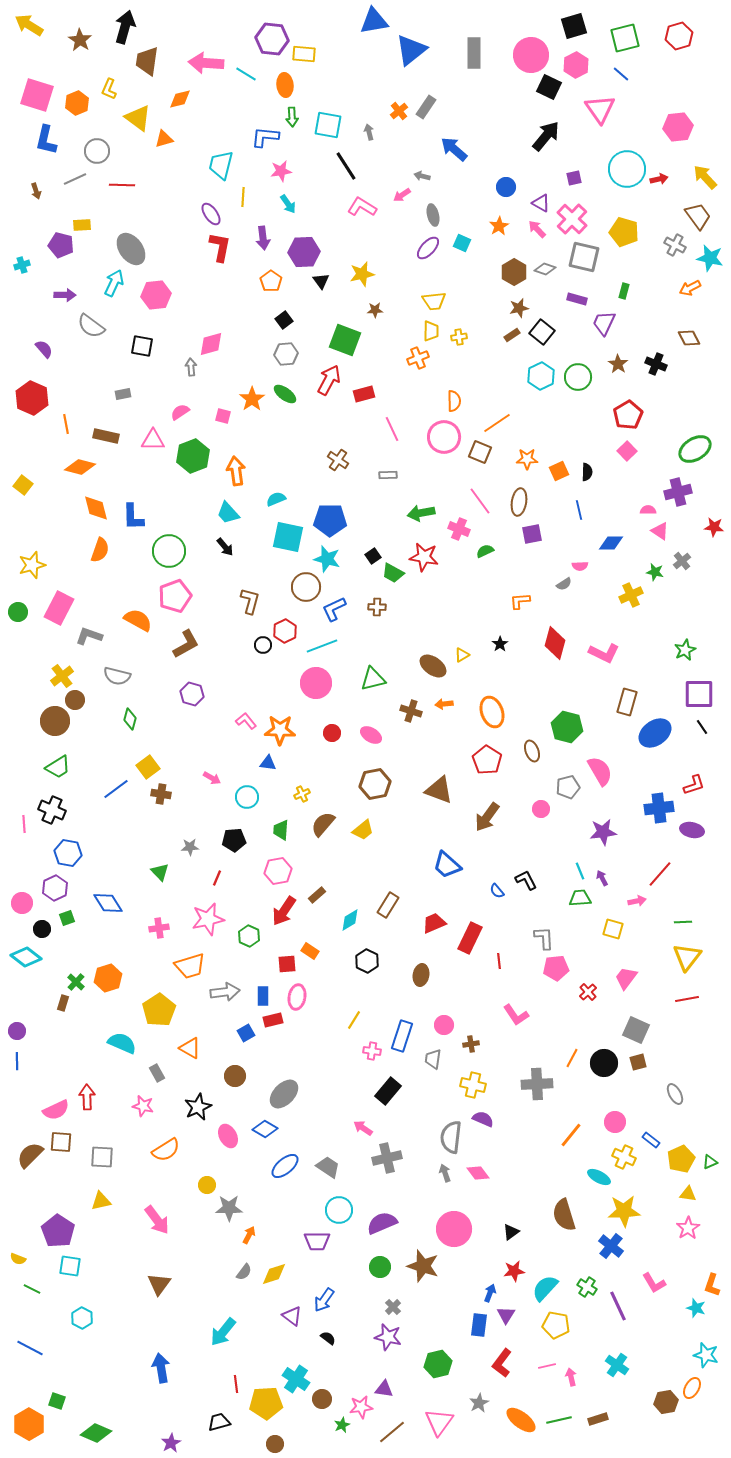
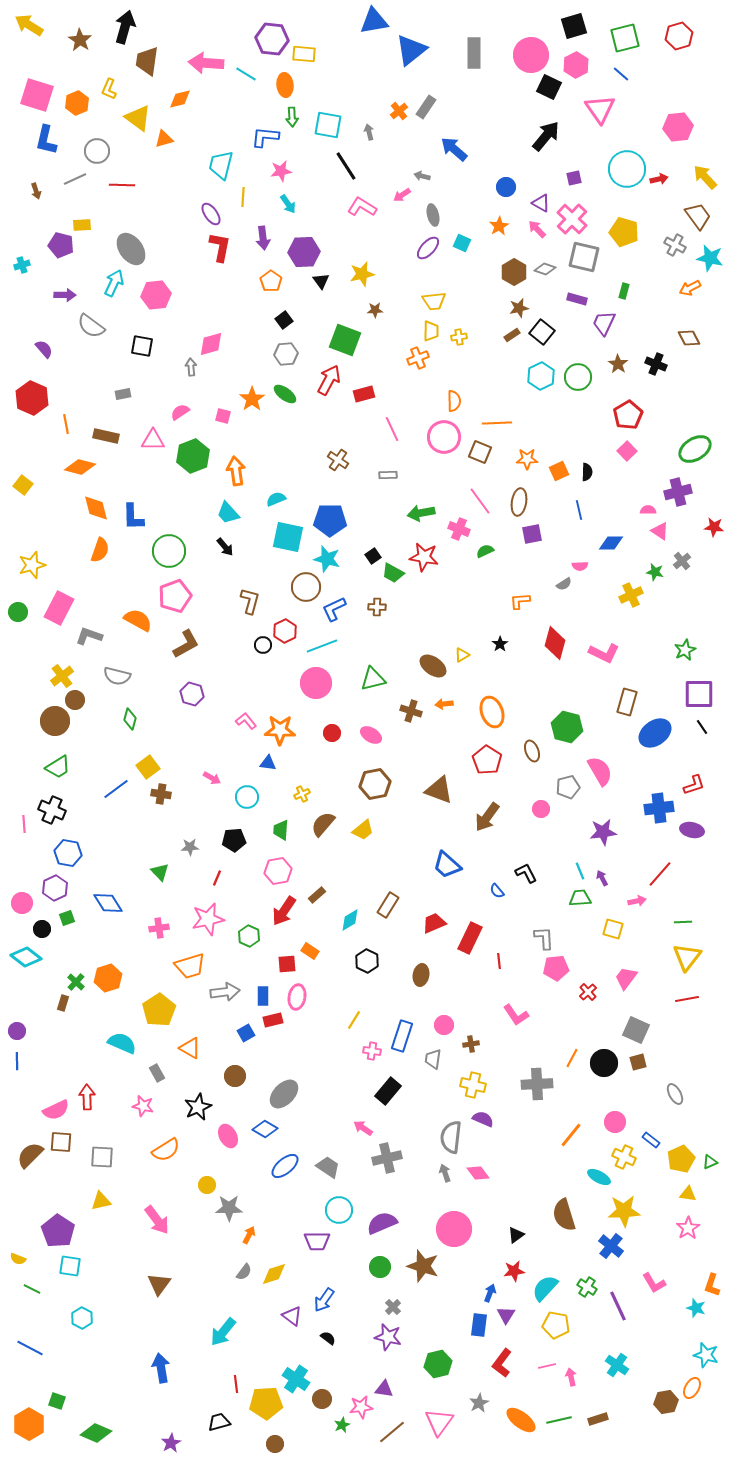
orange line at (497, 423): rotated 32 degrees clockwise
black L-shape at (526, 880): moved 7 px up
black triangle at (511, 1232): moved 5 px right, 3 px down
